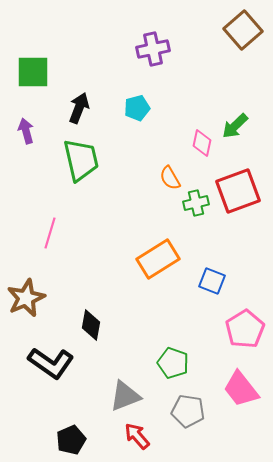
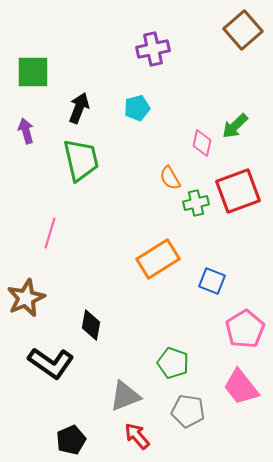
pink trapezoid: moved 2 px up
